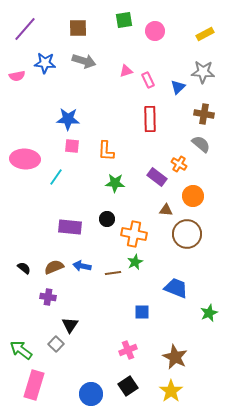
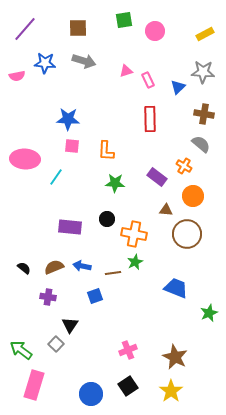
orange cross at (179, 164): moved 5 px right, 2 px down
blue square at (142, 312): moved 47 px left, 16 px up; rotated 21 degrees counterclockwise
